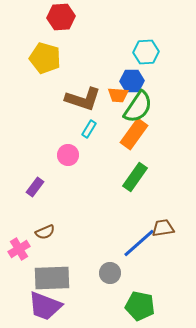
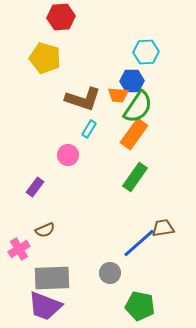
brown semicircle: moved 2 px up
